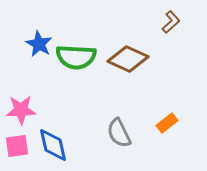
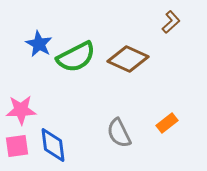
green semicircle: rotated 30 degrees counterclockwise
blue diamond: rotated 6 degrees clockwise
